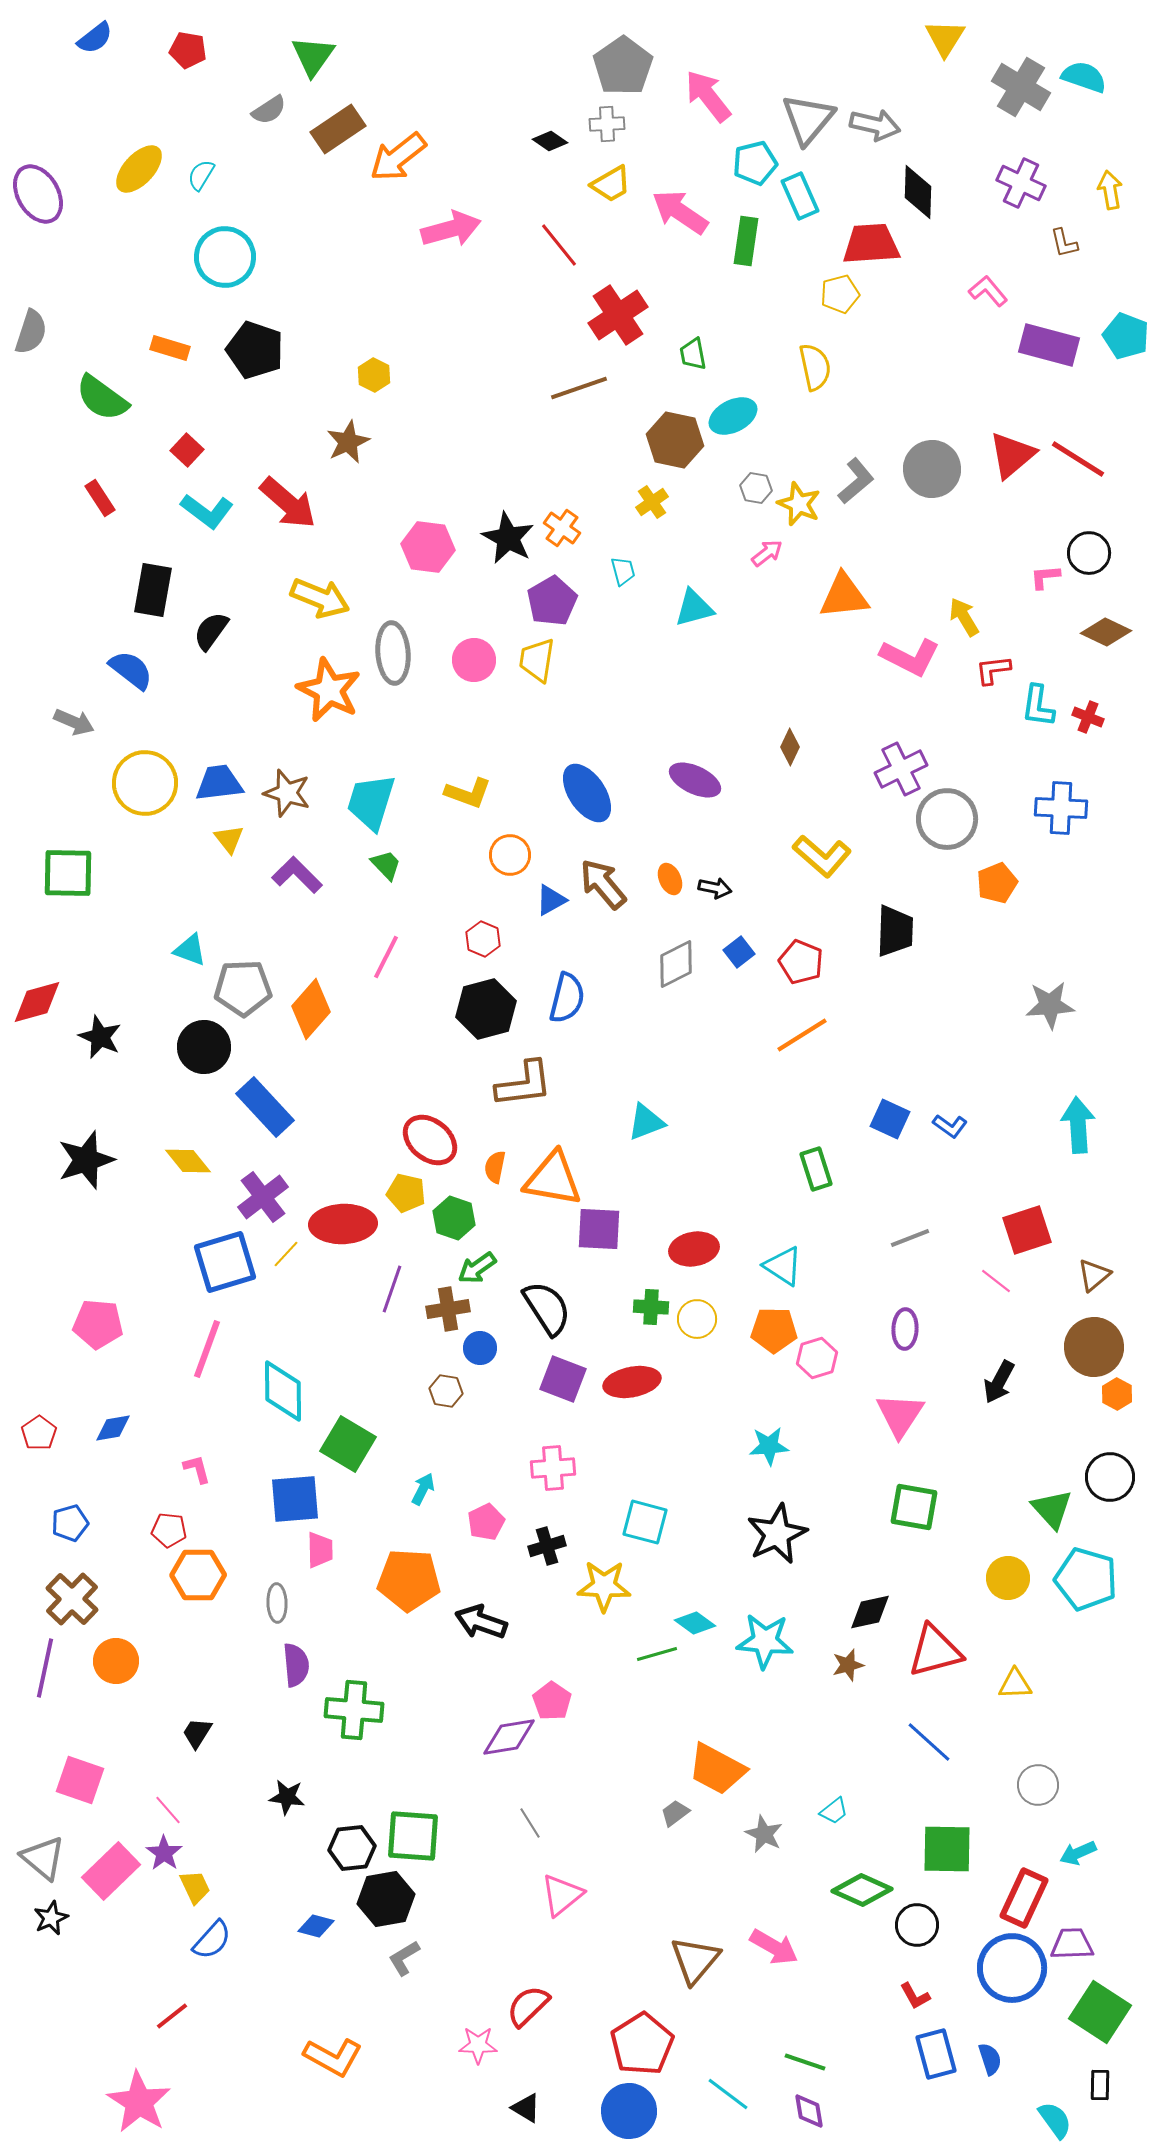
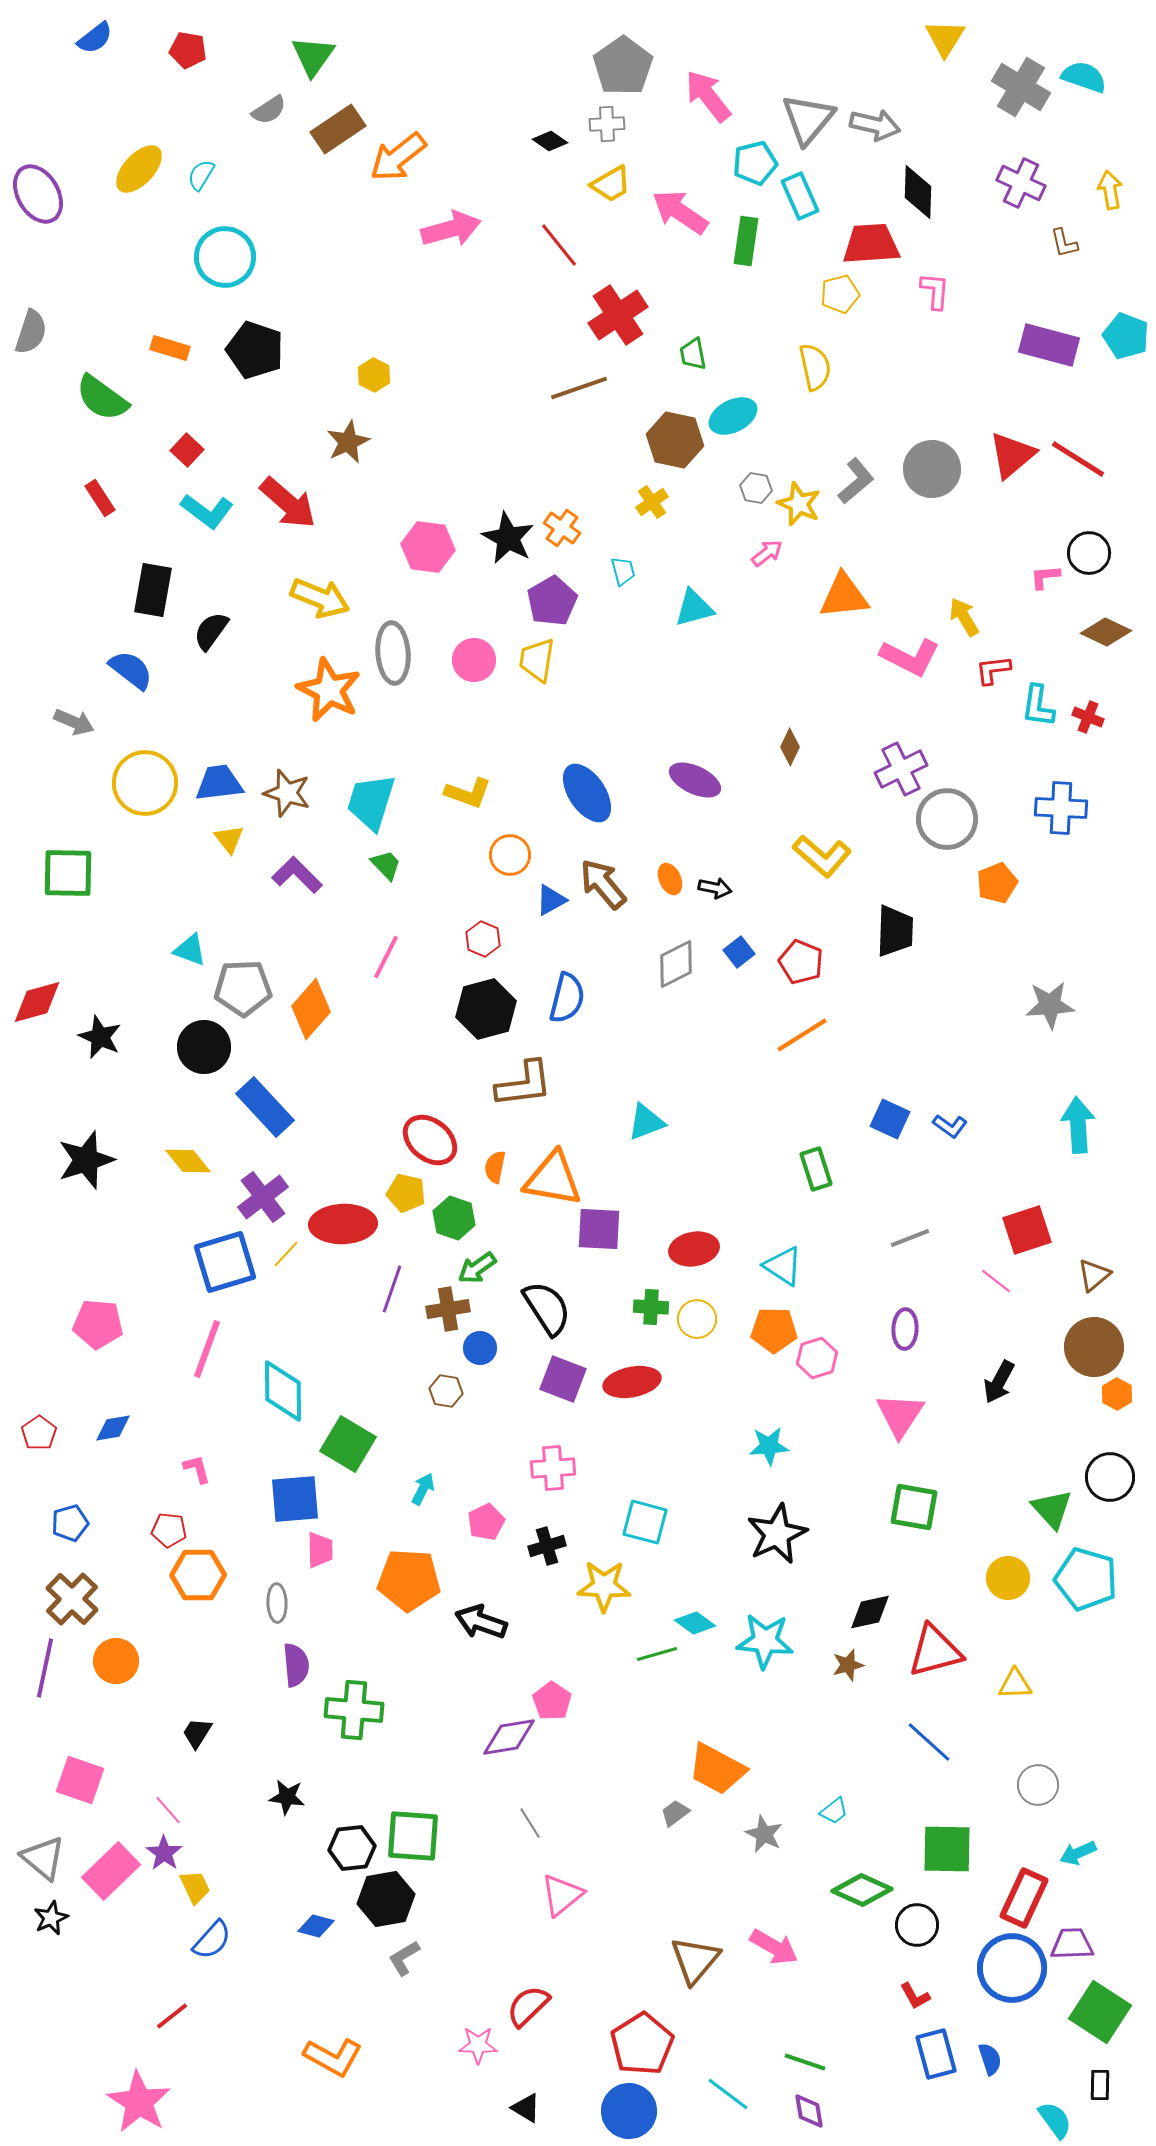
pink L-shape at (988, 291): moved 53 px left; rotated 45 degrees clockwise
